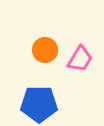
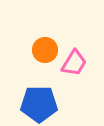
pink trapezoid: moved 6 px left, 4 px down
